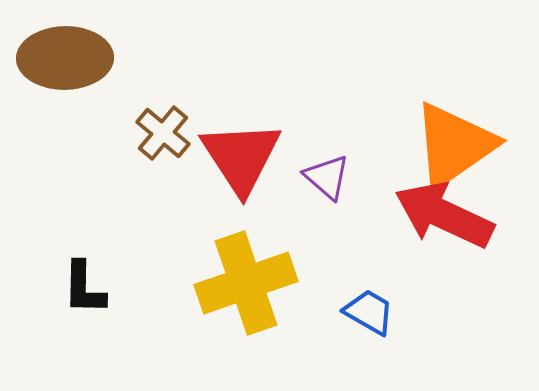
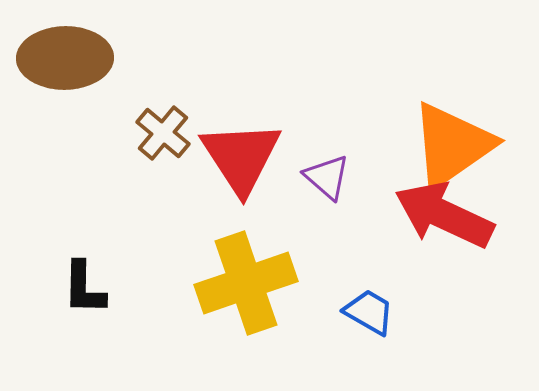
orange triangle: moved 2 px left
